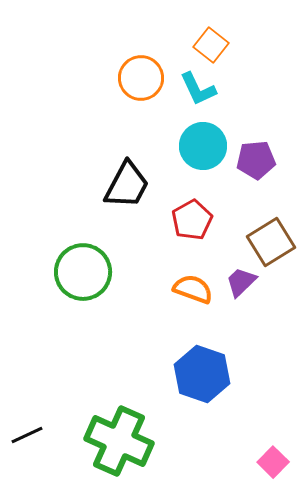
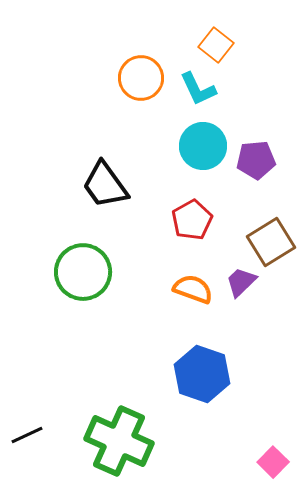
orange square: moved 5 px right
black trapezoid: moved 22 px left; rotated 116 degrees clockwise
